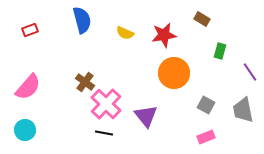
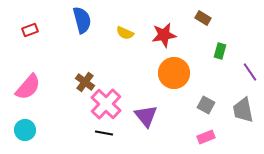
brown rectangle: moved 1 px right, 1 px up
